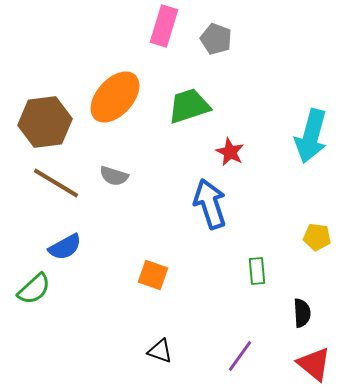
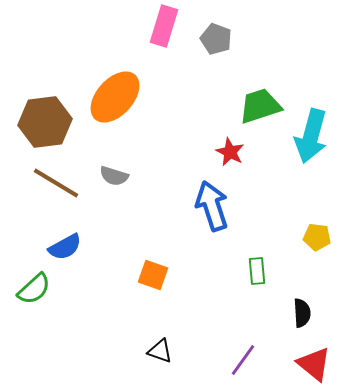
green trapezoid: moved 71 px right
blue arrow: moved 2 px right, 2 px down
purple line: moved 3 px right, 4 px down
